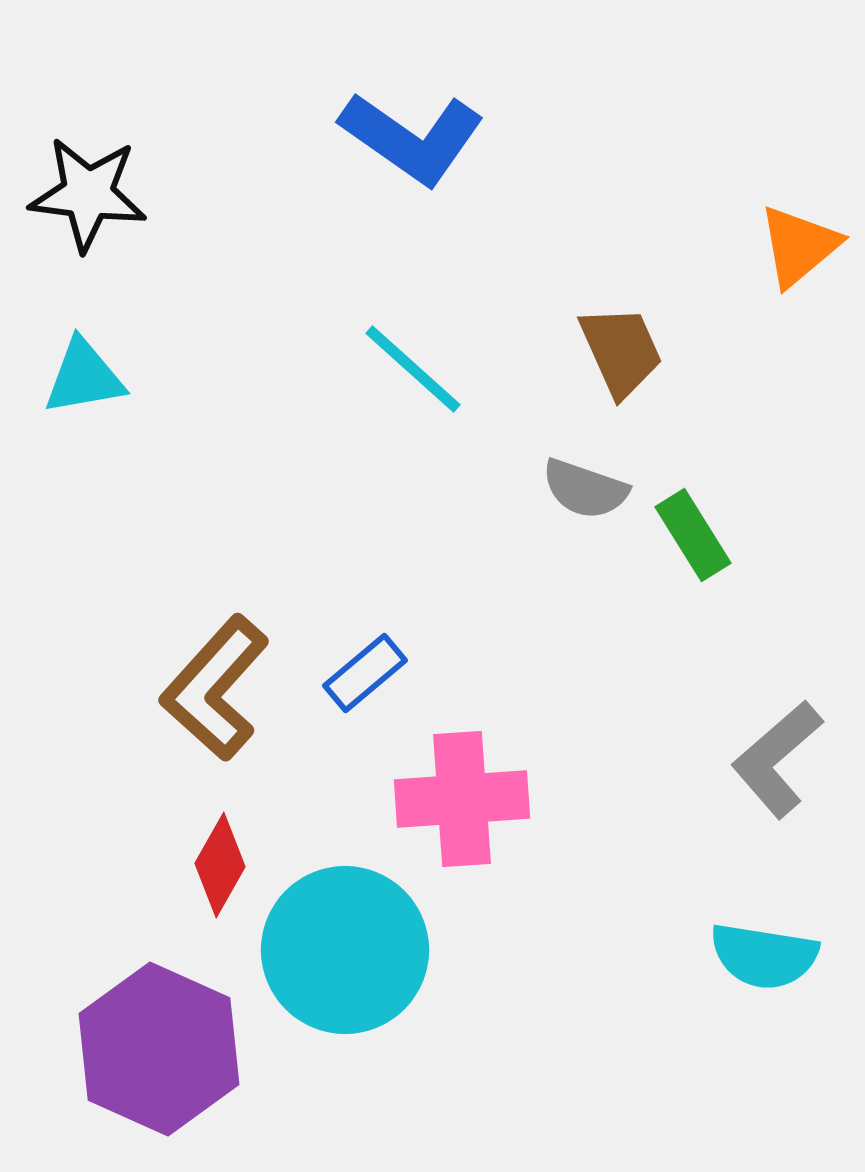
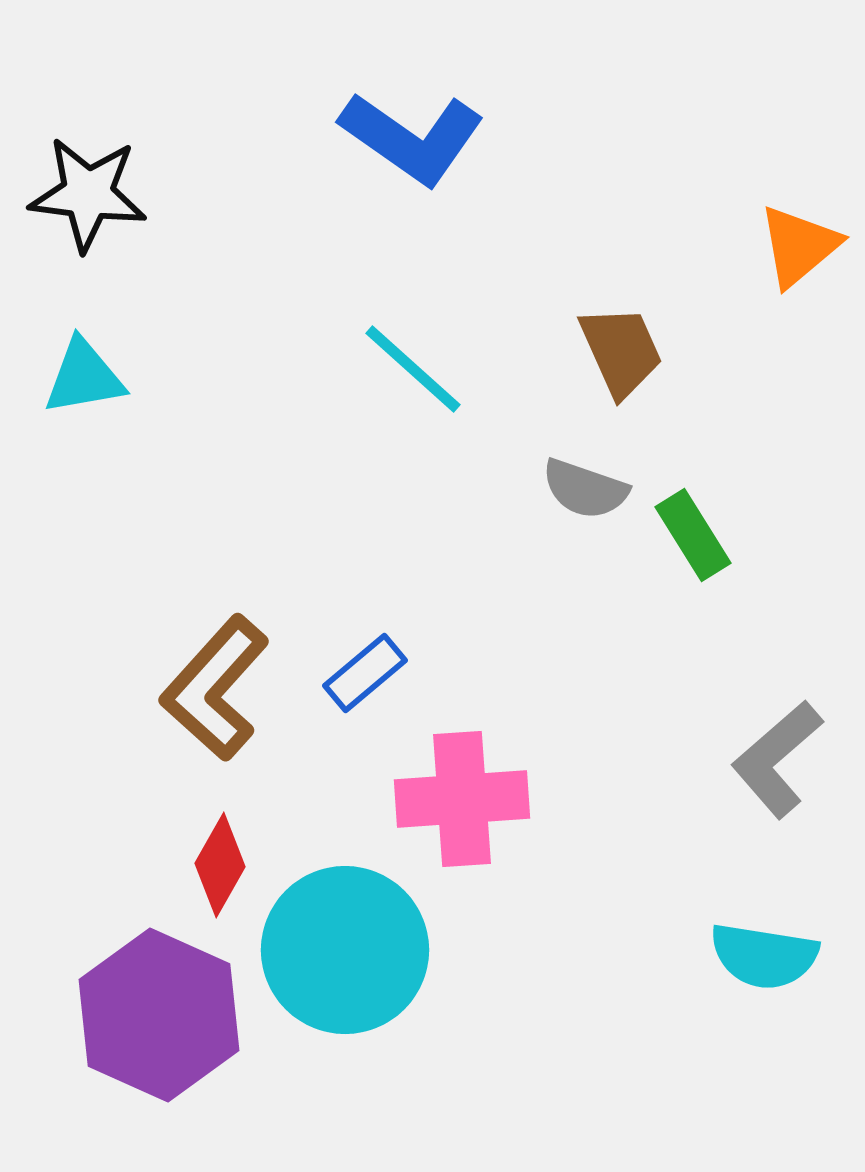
purple hexagon: moved 34 px up
